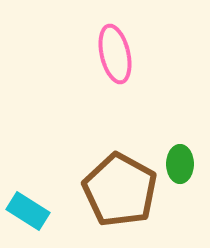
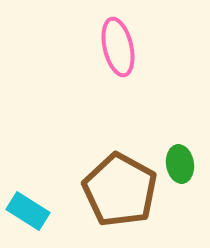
pink ellipse: moved 3 px right, 7 px up
green ellipse: rotated 9 degrees counterclockwise
